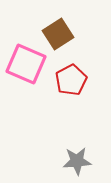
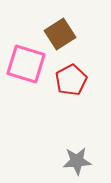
brown square: moved 2 px right
pink square: rotated 6 degrees counterclockwise
